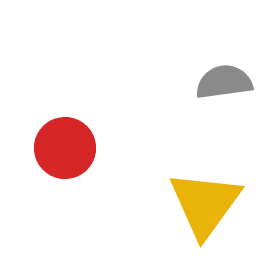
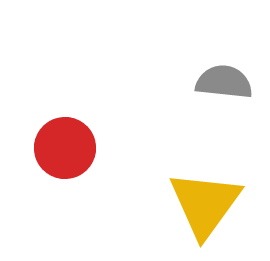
gray semicircle: rotated 14 degrees clockwise
